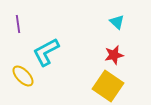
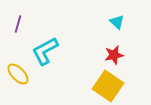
purple line: rotated 24 degrees clockwise
cyan L-shape: moved 1 px left, 1 px up
yellow ellipse: moved 5 px left, 2 px up
